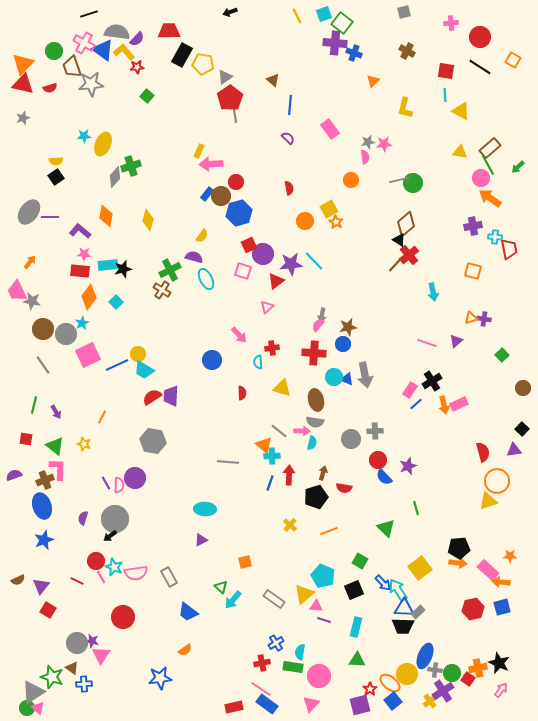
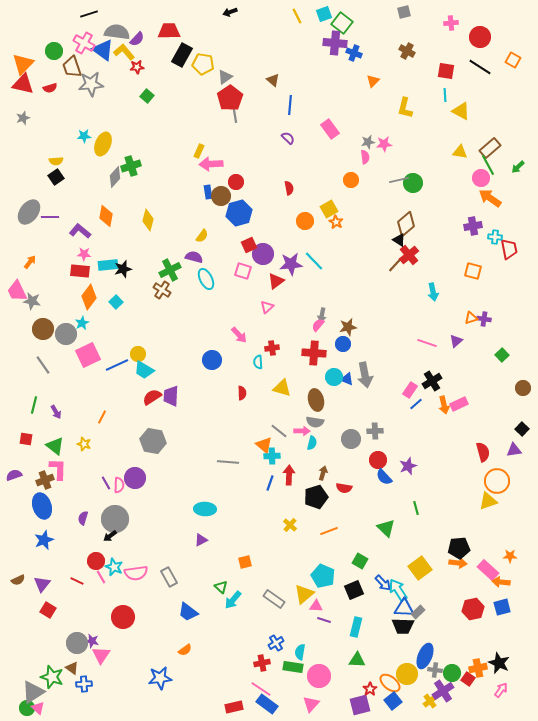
blue rectangle at (207, 194): moved 1 px right, 2 px up; rotated 48 degrees counterclockwise
purple triangle at (41, 586): moved 1 px right, 2 px up
